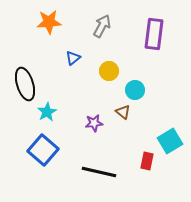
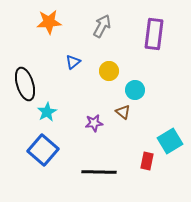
blue triangle: moved 4 px down
black line: rotated 12 degrees counterclockwise
